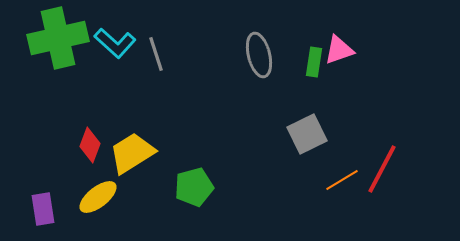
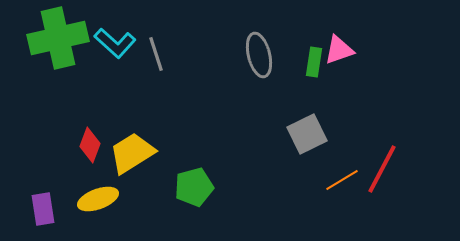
yellow ellipse: moved 2 px down; rotated 18 degrees clockwise
